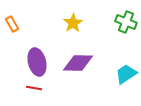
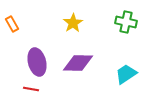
green cross: rotated 10 degrees counterclockwise
red line: moved 3 px left, 1 px down
